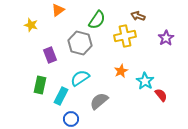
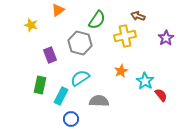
gray semicircle: rotated 42 degrees clockwise
